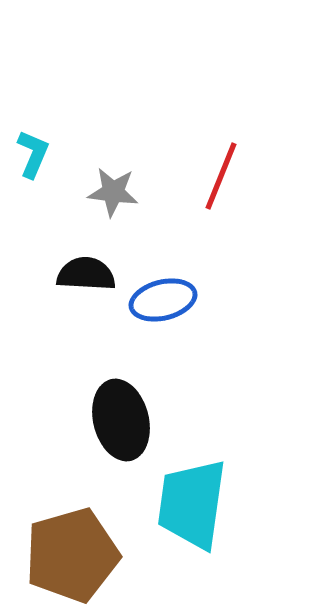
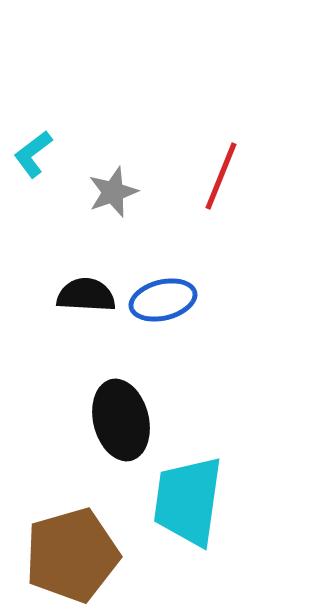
cyan L-shape: rotated 150 degrees counterclockwise
gray star: rotated 27 degrees counterclockwise
black semicircle: moved 21 px down
cyan trapezoid: moved 4 px left, 3 px up
